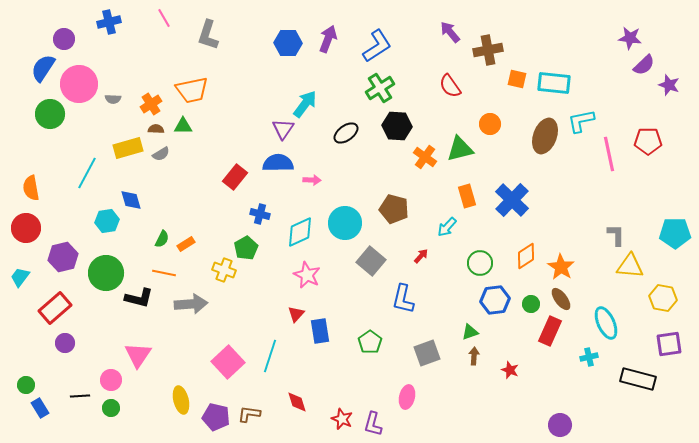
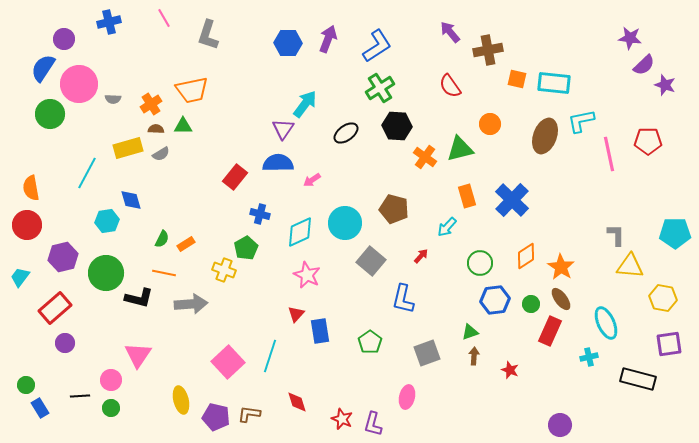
purple star at (669, 85): moved 4 px left
pink arrow at (312, 180): rotated 144 degrees clockwise
red circle at (26, 228): moved 1 px right, 3 px up
